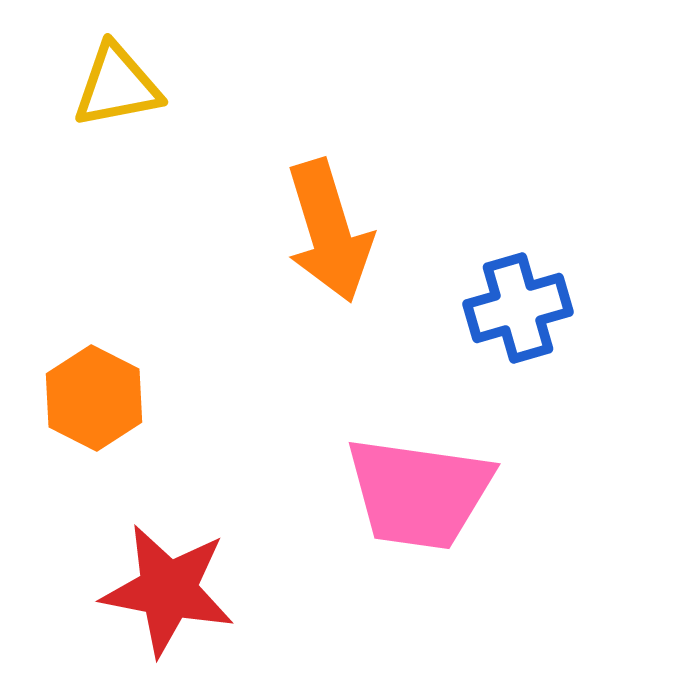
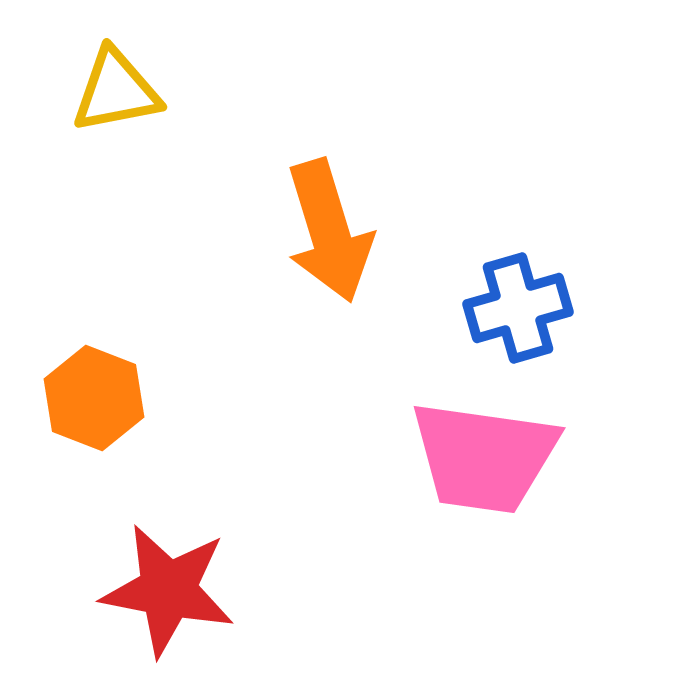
yellow triangle: moved 1 px left, 5 px down
orange hexagon: rotated 6 degrees counterclockwise
pink trapezoid: moved 65 px right, 36 px up
